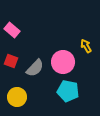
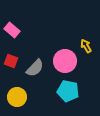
pink circle: moved 2 px right, 1 px up
